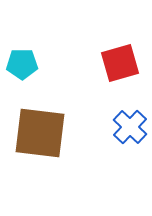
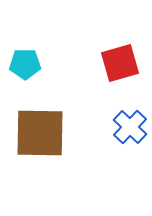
cyan pentagon: moved 3 px right
brown square: rotated 6 degrees counterclockwise
